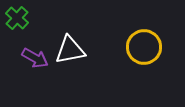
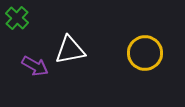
yellow circle: moved 1 px right, 6 px down
purple arrow: moved 8 px down
